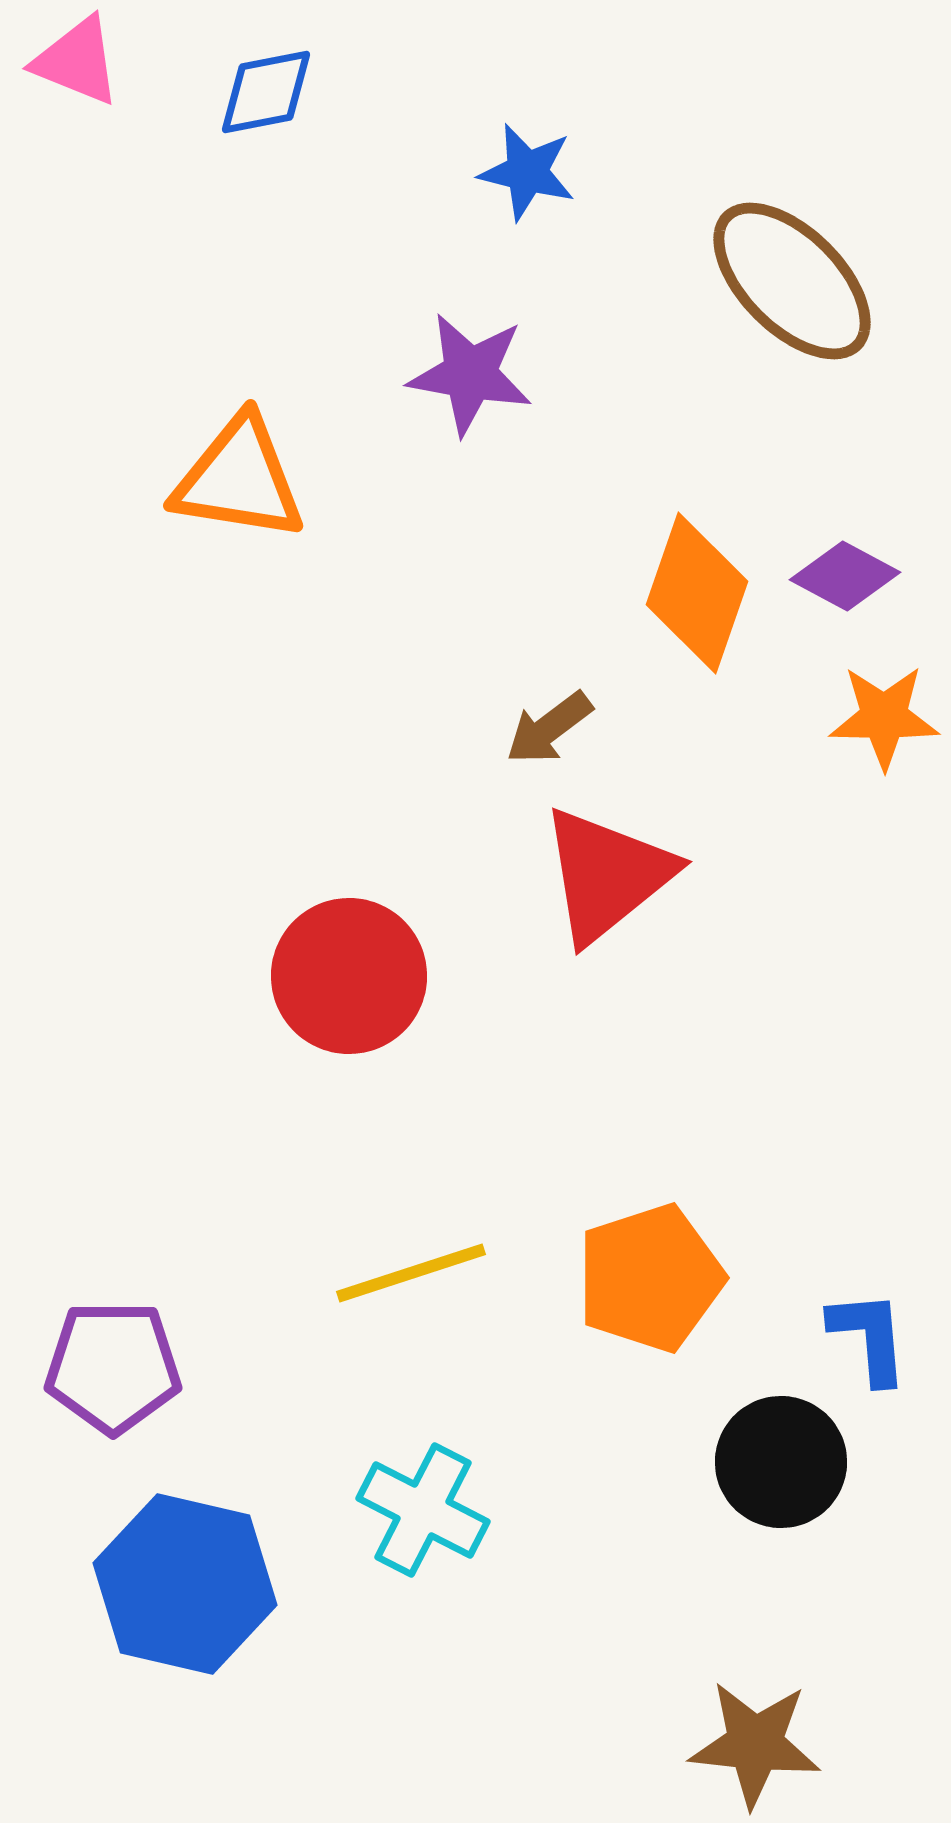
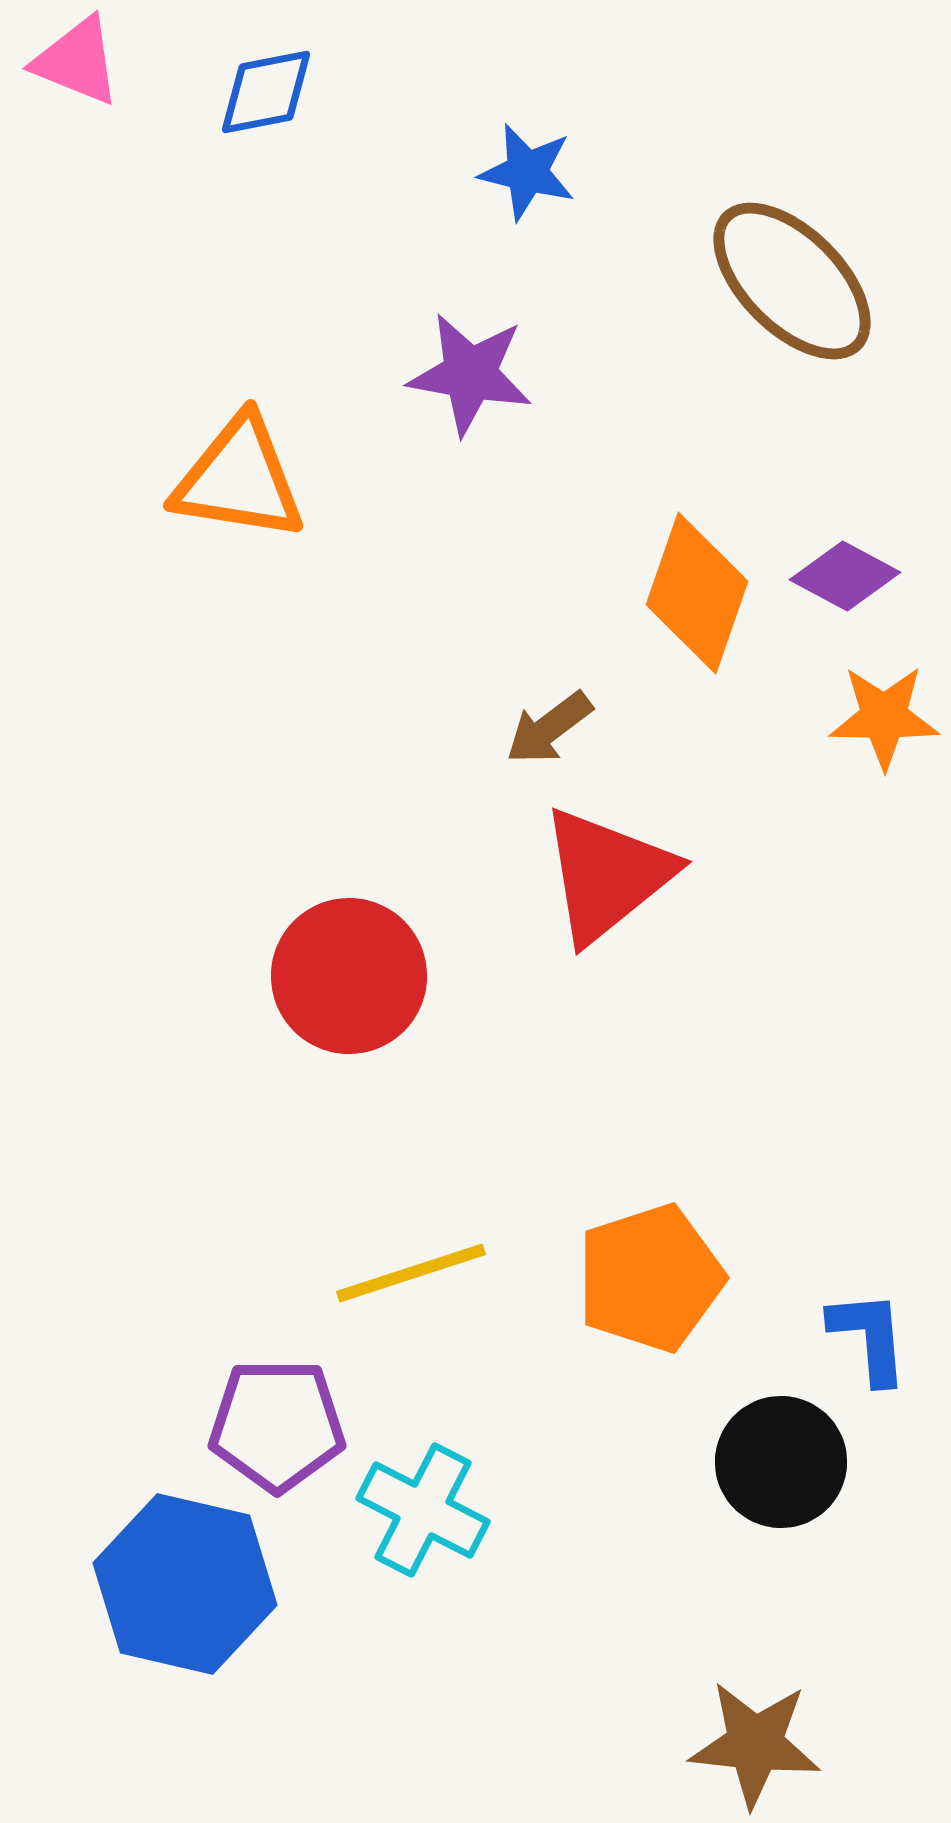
purple pentagon: moved 164 px right, 58 px down
